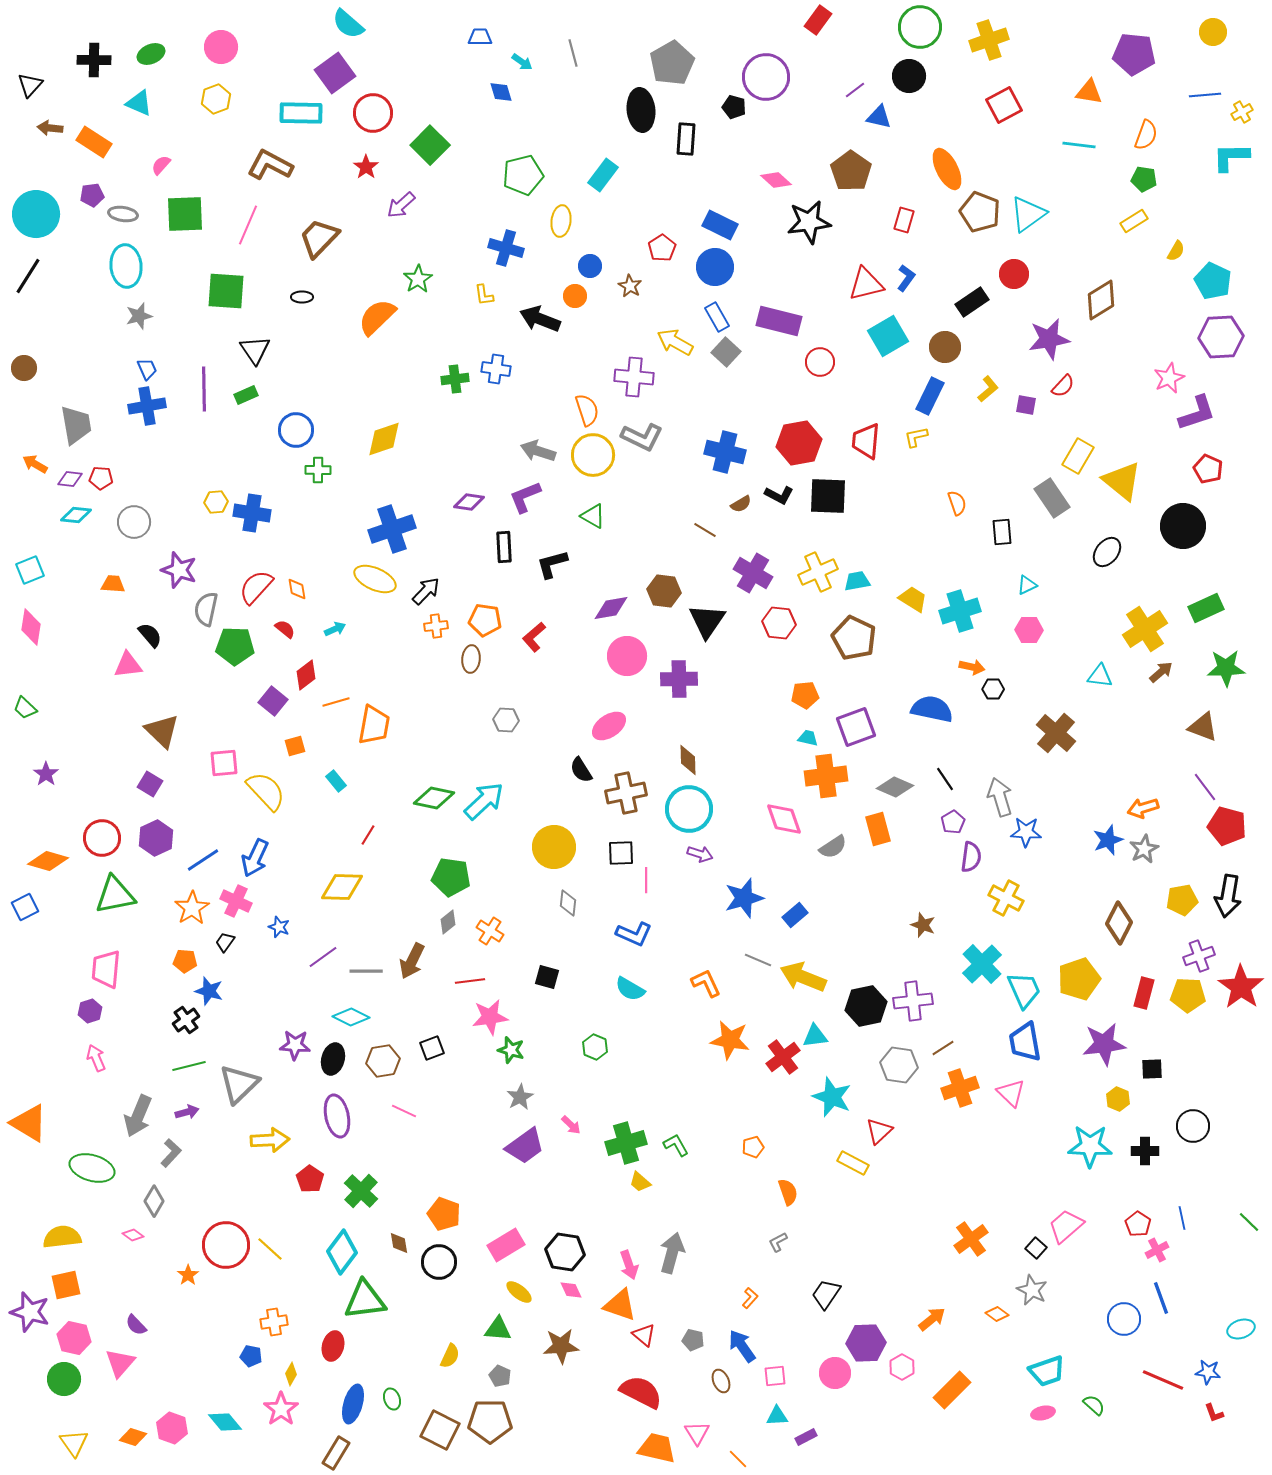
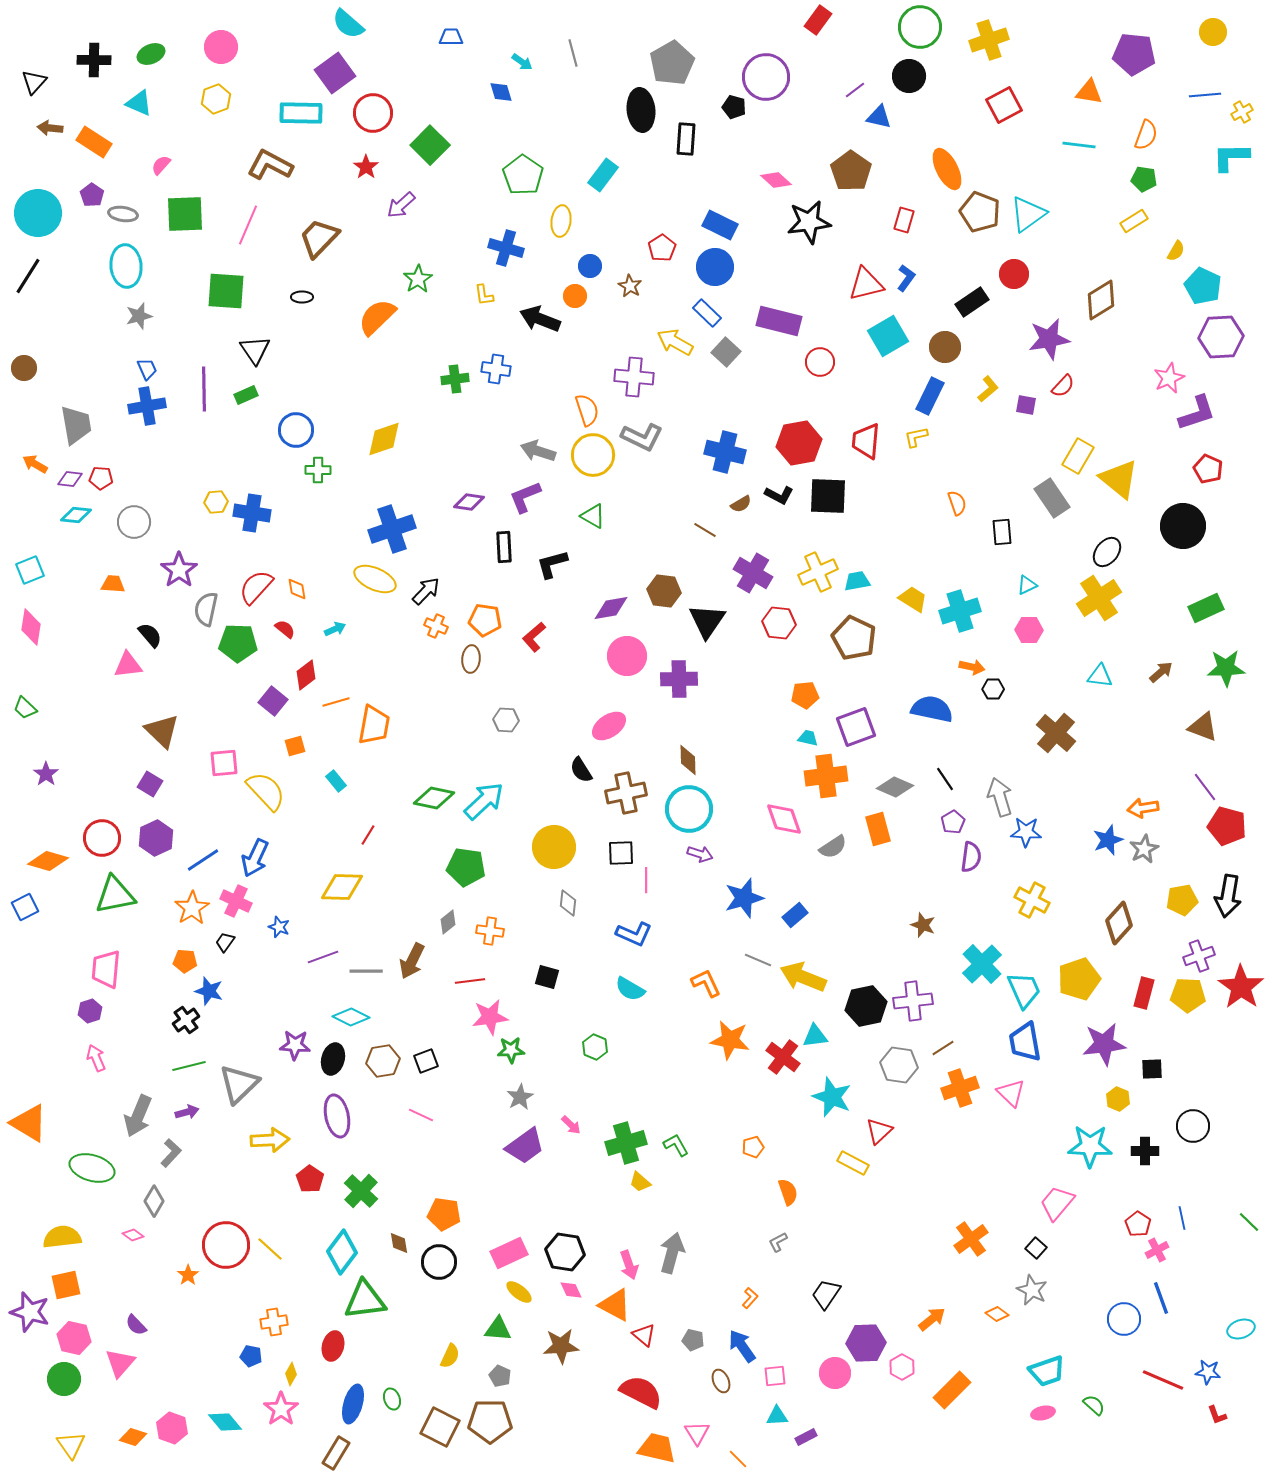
blue trapezoid at (480, 37): moved 29 px left
black triangle at (30, 85): moved 4 px right, 3 px up
green pentagon at (523, 175): rotated 24 degrees counterclockwise
purple pentagon at (92, 195): rotated 30 degrees counterclockwise
cyan circle at (36, 214): moved 2 px right, 1 px up
cyan pentagon at (1213, 281): moved 10 px left, 5 px down
blue rectangle at (717, 317): moved 10 px left, 4 px up; rotated 16 degrees counterclockwise
yellow triangle at (1122, 481): moved 3 px left, 2 px up
purple star at (179, 570): rotated 18 degrees clockwise
orange cross at (436, 626): rotated 30 degrees clockwise
yellow cross at (1145, 629): moved 46 px left, 31 px up
green pentagon at (235, 646): moved 3 px right, 3 px up
orange arrow at (1143, 808): rotated 8 degrees clockwise
green pentagon at (451, 877): moved 15 px right, 10 px up
yellow cross at (1006, 898): moved 26 px right, 2 px down
brown diamond at (1119, 923): rotated 15 degrees clockwise
orange cross at (490, 931): rotated 24 degrees counterclockwise
purple line at (323, 957): rotated 16 degrees clockwise
black square at (432, 1048): moved 6 px left, 13 px down
green star at (511, 1050): rotated 20 degrees counterclockwise
red cross at (783, 1057): rotated 16 degrees counterclockwise
pink line at (404, 1111): moved 17 px right, 4 px down
orange pentagon at (444, 1214): rotated 12 degrees counterclockwise
pink trapezoid at (1066, 1226): moved 9 px left, 23 px up; rotated 9 degrees counterclockwise
pink rectangle at (506, 1245): moved 3 px right, 8 px down; rotated 6 degrees clockwise
orange triangle at (620, 1305): moved 5 px left; rotated 9 degrees clockwise
red L-shape at (1214, 1413): moved 3 px right, 2 px down
brown square at (440, 1430): moved 3 px up
yellow triangle at (74, 1443): moved 3 px left, 2 px down
